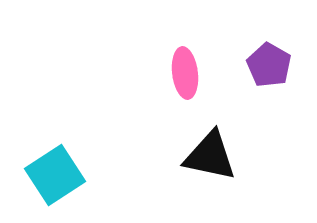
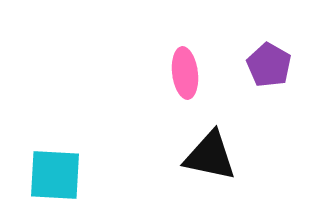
cyan square: rotated 36 degrees clockwise
